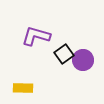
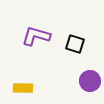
black square: moved 11 px right, 10 px up; rotated 36 degrees counterclockwise
purple circle: moved 7 px right, 21 px down
